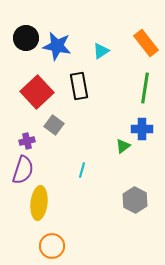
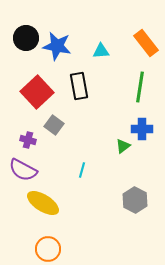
cyan triangle: rotated 30 degrees clockwise
green line: moved 5 px left, 1 px up
purple cross: moved 1 px right, 1 px up; rotated 28 degrees clockwise
purple semicircle: rotated 100 degrees clockwise
yellow ellipse: moved 4 px right; rotated 64 degrees counterclockwise
orange circle: moved 4 px left, 3 px down
